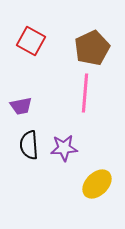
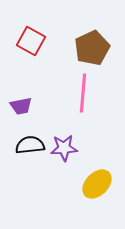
pink line: moved 2 px left
black semicircle: moved 1 px right; rotated 88 degrees clockwise
